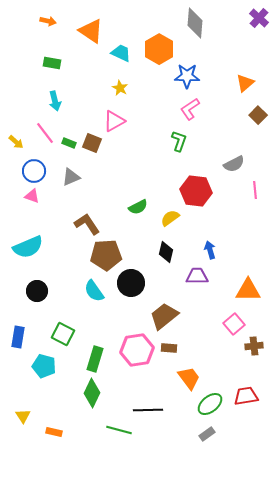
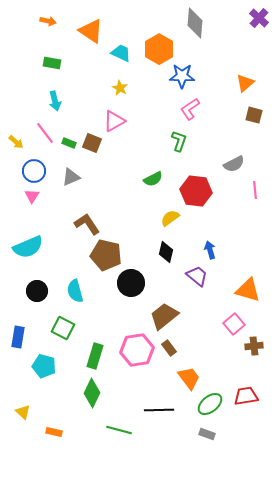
blue star at (187, 76): moved 5 px left
brown square at (258, 115): moved 4 px left; rotated 30 degrees counterclockwise
pink triangle at (32, 196): rotated 42 degrees clockwise
green semicircle at (138, 207): moved 15 px right, 28 px up
brown pentagon at (106, 255): rotated 16 degrees clockwise
purple trapezoid at (197, 276): rotated 40 degrees clockwise
orange triangle at (248, 290): rotated 16 degrees clockwise
cyan semicircle at (94, 291): moved 19 px left; rotated 20 degrees clockwise
green square at (63, 334): moved 6 px up
brown rectangle at (169, 348): rotated 49 degrees clockwise
green rectangle at (95, 359): moved 3 px up
black line at (148, 410): moved 11 px right
yellow triangle at (23, 416): moved 4 px up; rotated 14 degrees counterclockwise
gray rectangle at (207, 434): rotated 56 degrees clockwise
